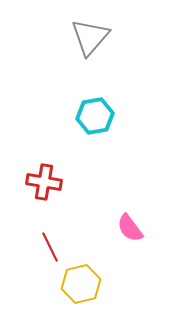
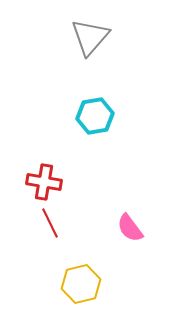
red line: moved 24 px up
